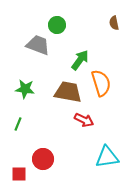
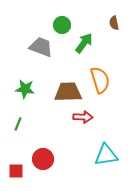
green circle: moved 5 px right
gray trapezoid: moved 3 px right, 2 px down
green arrow: moved 4 px right, 17 px up
orange semicircle: moved 1 px left, 3 px up
brown trapezoid: rotated 12 degrees counterclockwise
red arrow: moved 1 px left, 3 px up; rotated 24 degrees counterclockwise
cyan triangle: moved 1 px left, 2 px up
red square: moved 3 px left, 3 px up
